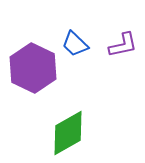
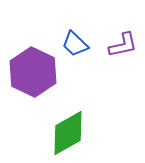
purple hexagon: moved 4 px down
